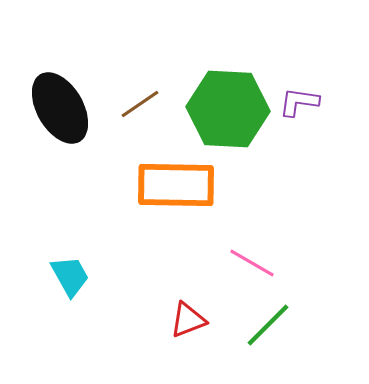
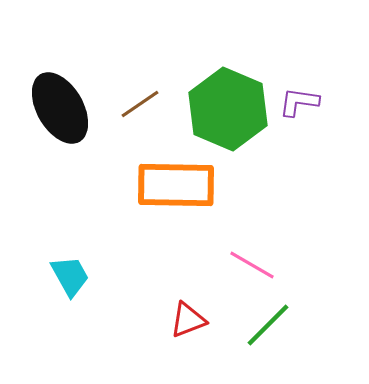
green hexagon: rotated 20 degrees clockwise
pink line: moved 2 px down
